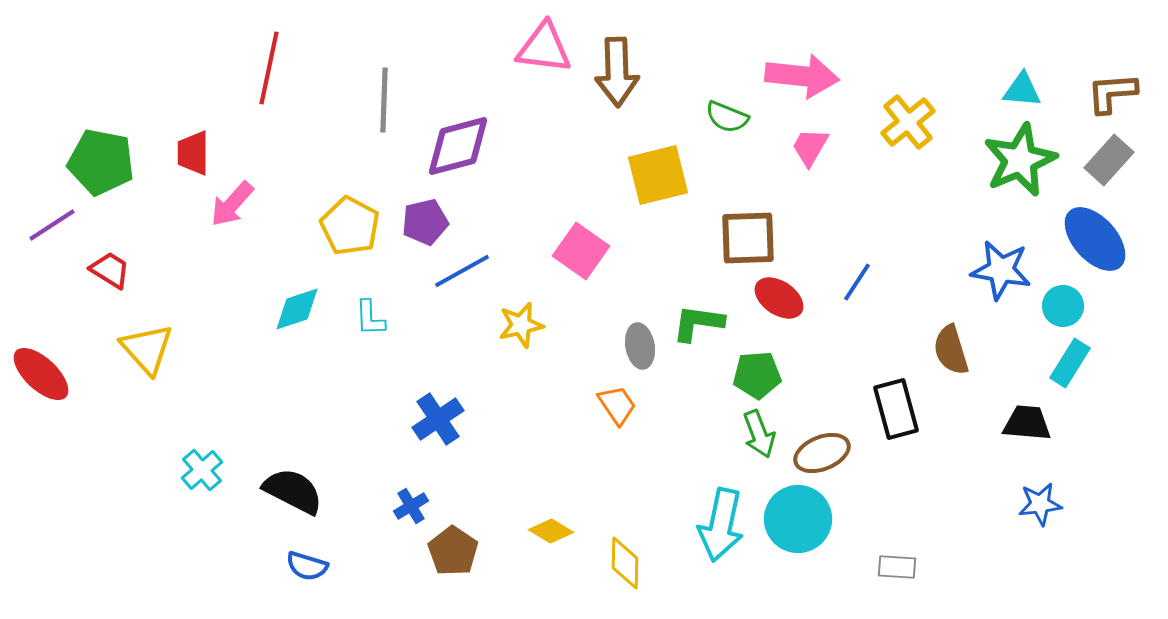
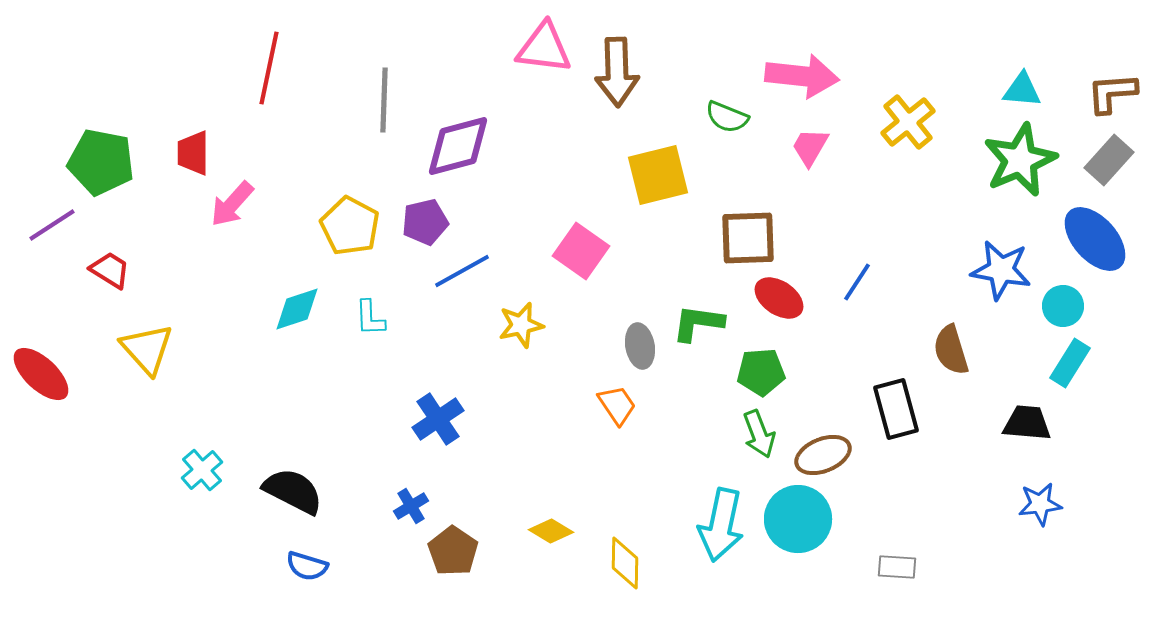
green pentagon at (757, 375): moved 4 px right, 3 px up
brown ellipse at (822, 453): moved 1 px right, 2 px down
